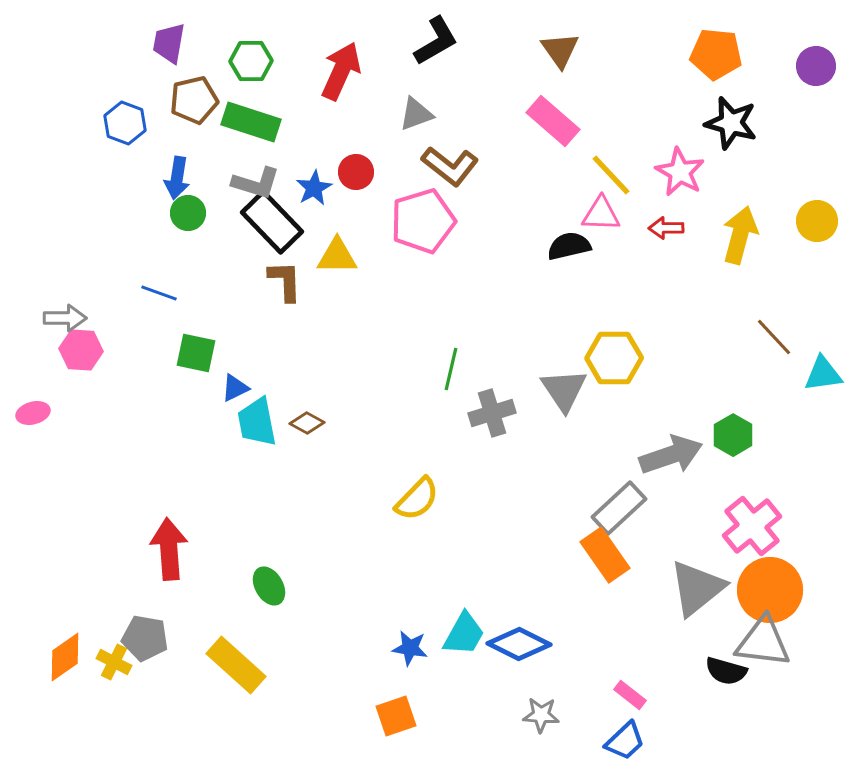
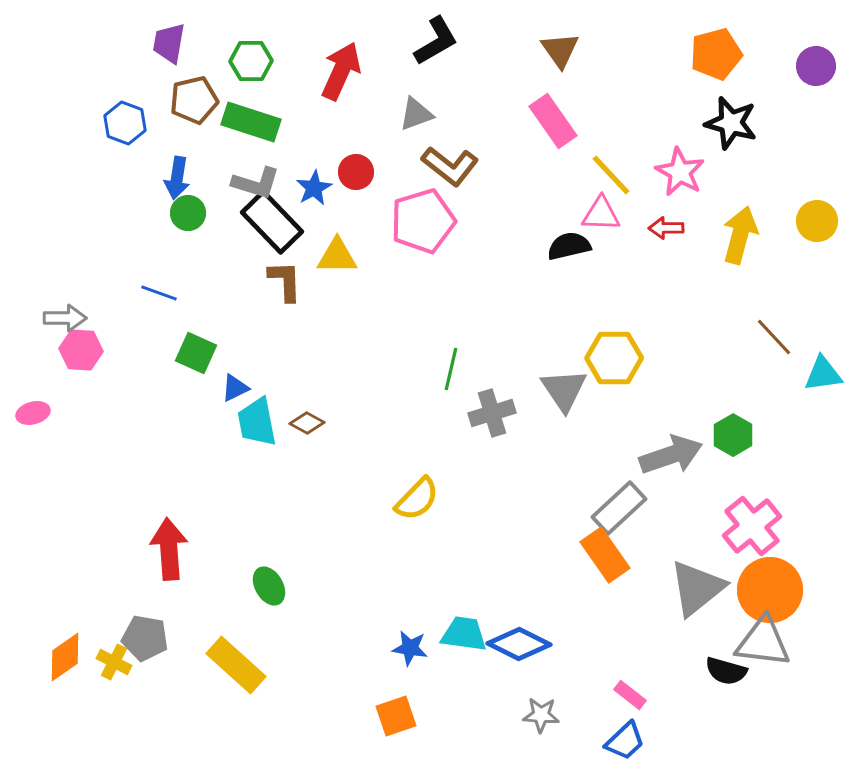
orange pentagon at (716, 54): rotated 21 degrees counterclockwise
pink rectangle at (553, 121): rotated 14 degrees clockwise
green square at (196, 353): rotated 12 degrees clockwise
cyan trapezoid at (464, 634): rotated 111 degrees counterclockwise
